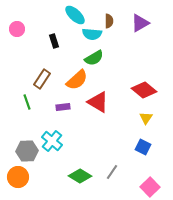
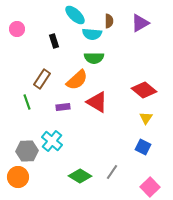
green semicircle: rotated 30 degrees clockwise
red triangle: moved 1 px left
